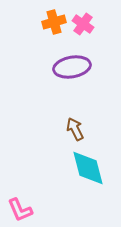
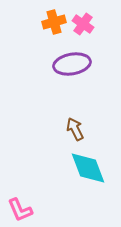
purple ellipse: moved 3 px up
cyan diamond: rotated 6 degrees counterclockwise
